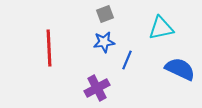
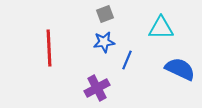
cyan triangle: rotated 12 degrees clockwise
